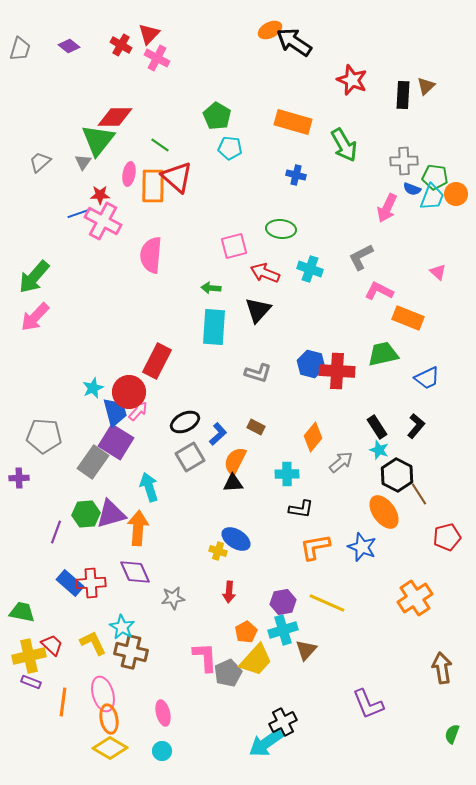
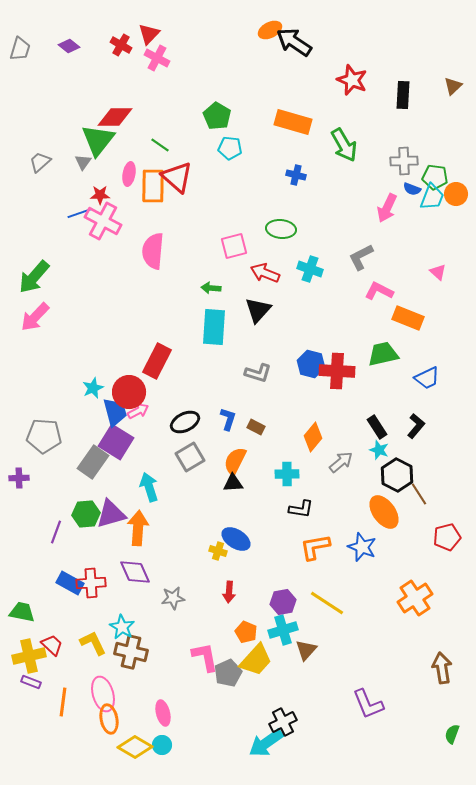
brown triangle at (426, 86): moved 27 px right
pink semicircle at (151, 255): moved 2 px right, 4 px up
pink arrow at (138, 411): rotated 20 degrees clockwise
blue L-shape at (218, 434): moved 10 px right, 15 px up; rotated 30 degrees counterclockwise
blue rectangle at (70, 583): rotated 12 degrees counterclockwise
yellow line at (327, 603): rotated 9 degrees clockwise
orange pentagon at (246, 632): rotated 20 degrees counterclockwise
pink L-shape at (205, 657): rotated 8 degrees counterclockwise
yellow diamond at (110, 748): moved 25 px right, 1 px up
cyan circle at (162, 751): moved 6 px up
